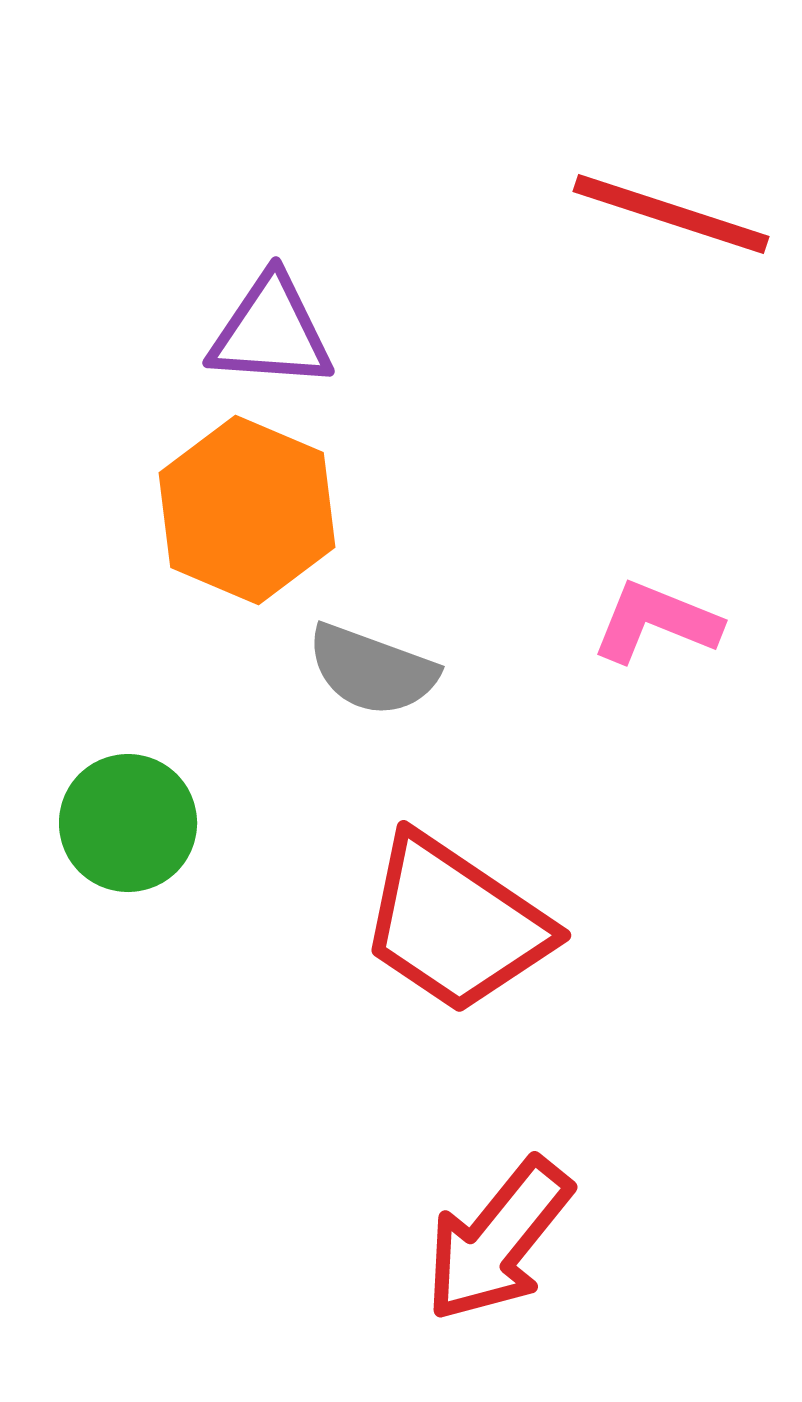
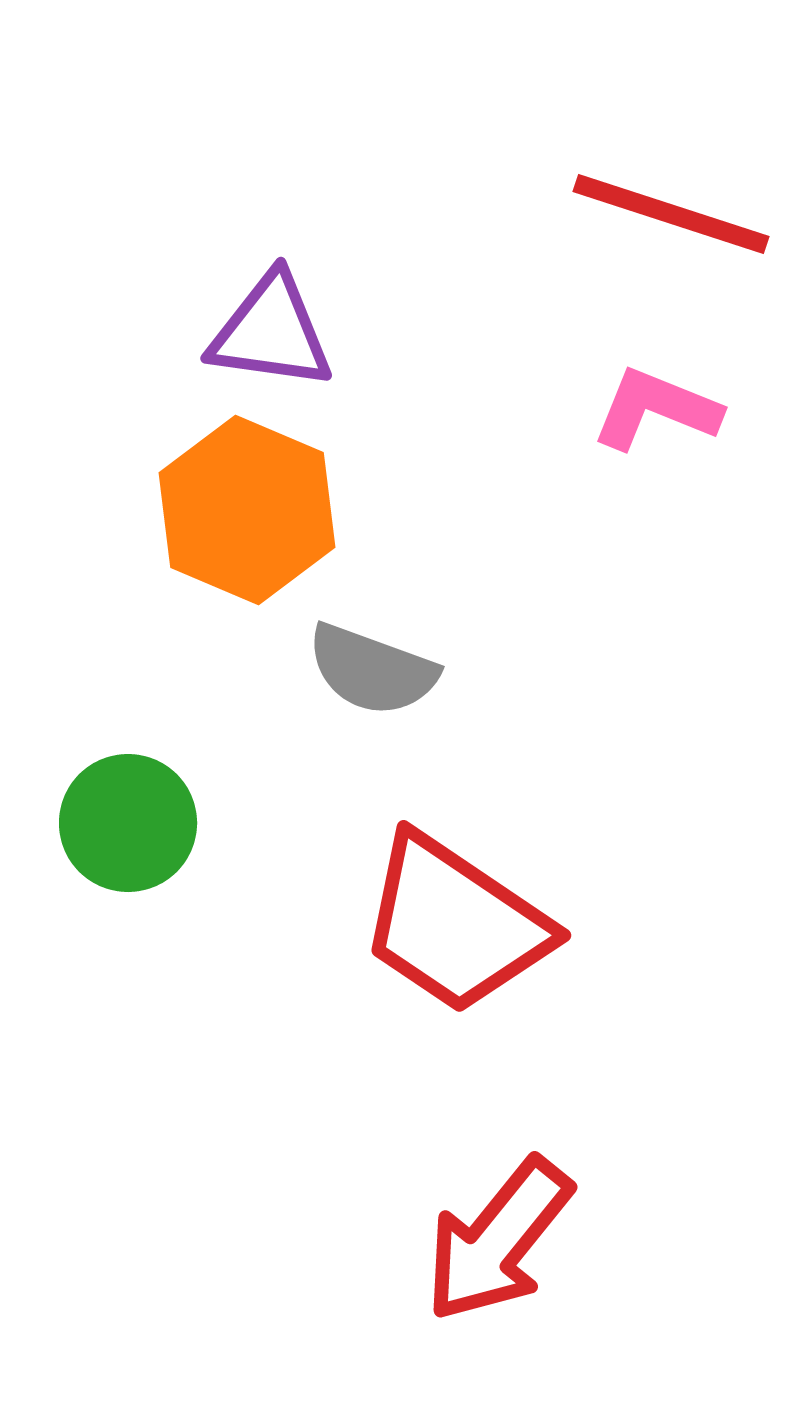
purple triangle: rotated 4 degrees clockwise
pink L-shape: moved 213 px up
